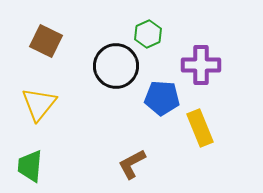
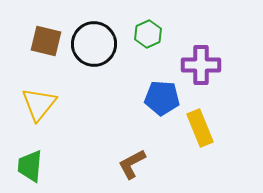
brown square: rotated 12 degrees counterclockwise
black circle: moved 22 px left, 22 px up
